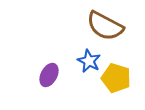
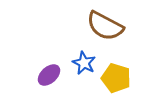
blue star: moved 5 px left, 2 px down
purple ellipse: rotated 20 degrees clockwise
